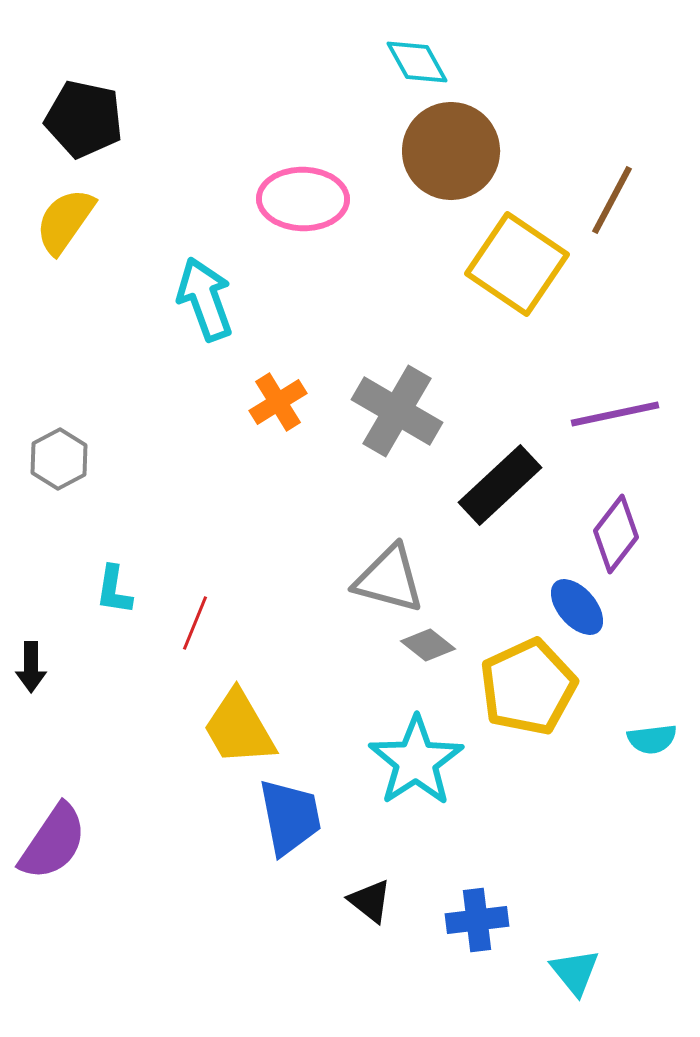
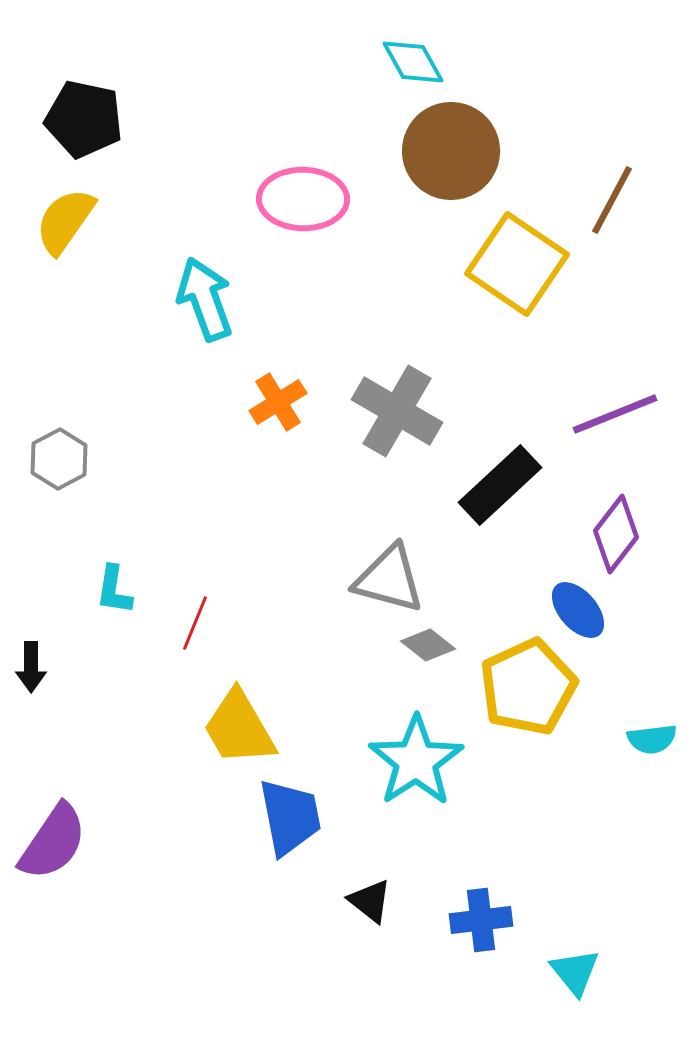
cyan diamond: moved 4 px left
purple line: rotated 10 degrees counterclockwise
blue ellipse: moved 1 px right, 3 px down
blue cross: moved 4 px right
